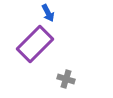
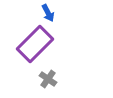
gray cross: moved 18 px left; rotated 18 degrees clockwise
